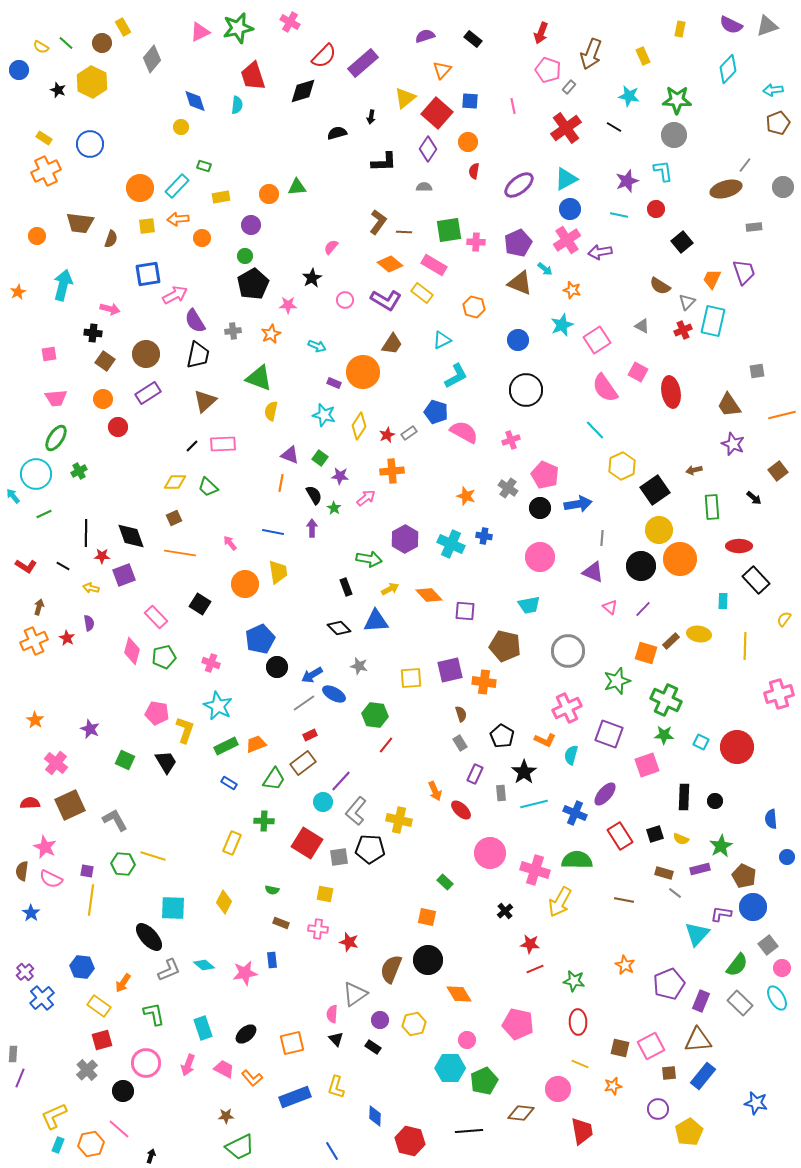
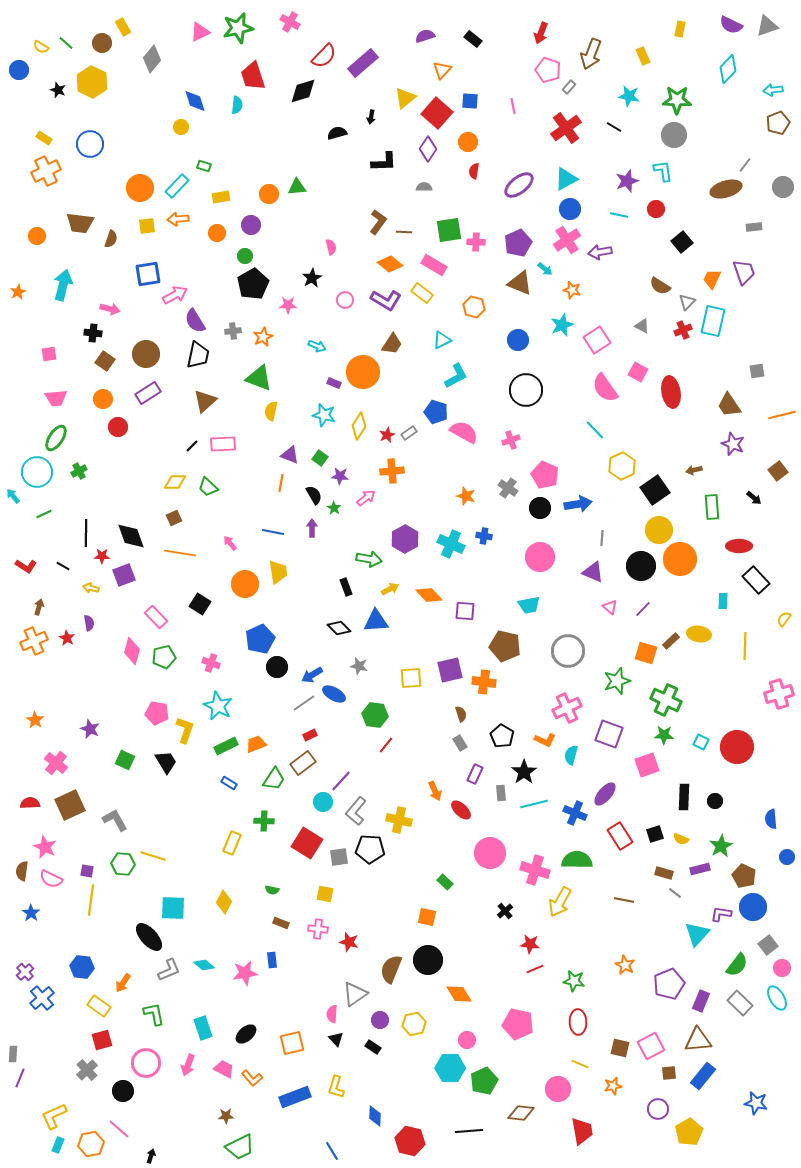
orange circle at (202, 238): moved 15 px right, 5 px up
pink semicircle at (331, 247): rotated 126 degrees clockwise
orange star at (271, 334): moved 8 px left, 3 px down
cyan circle at (36, 474): moved 1 px right, 2 px up
